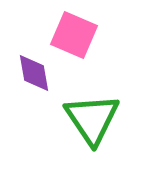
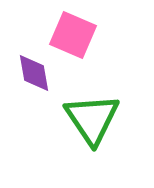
pink square: moved 1 px left
